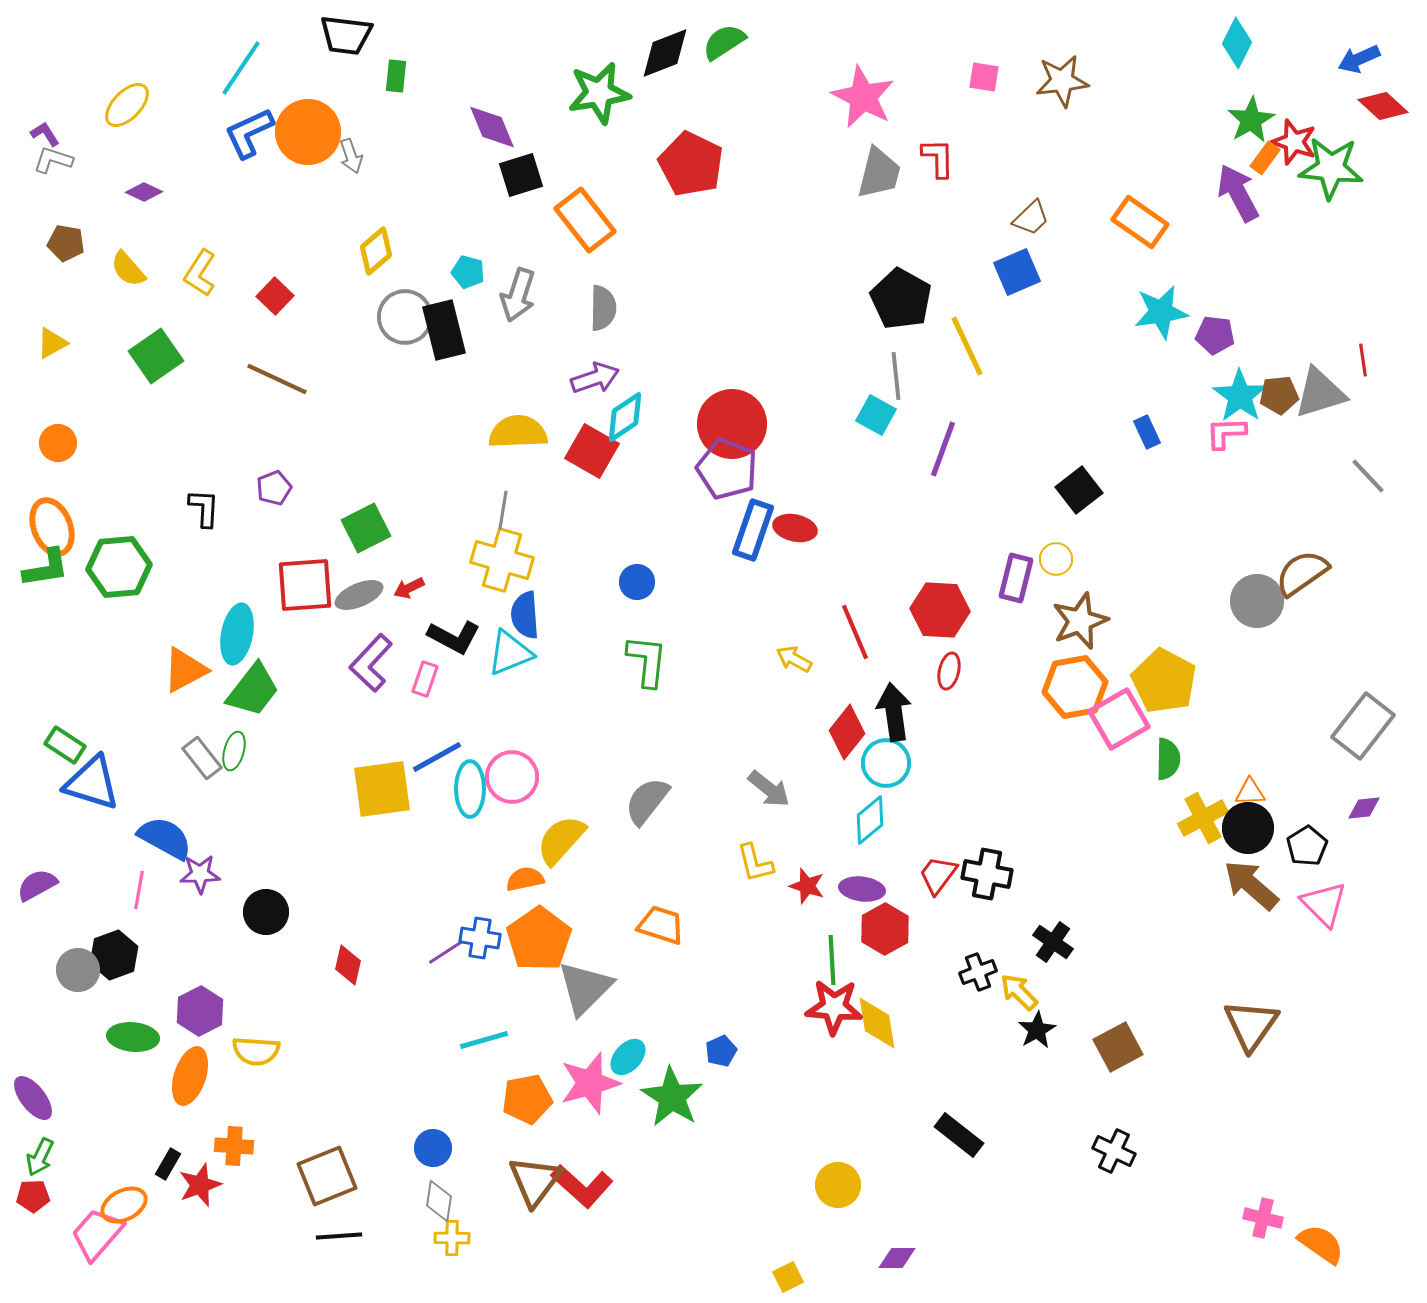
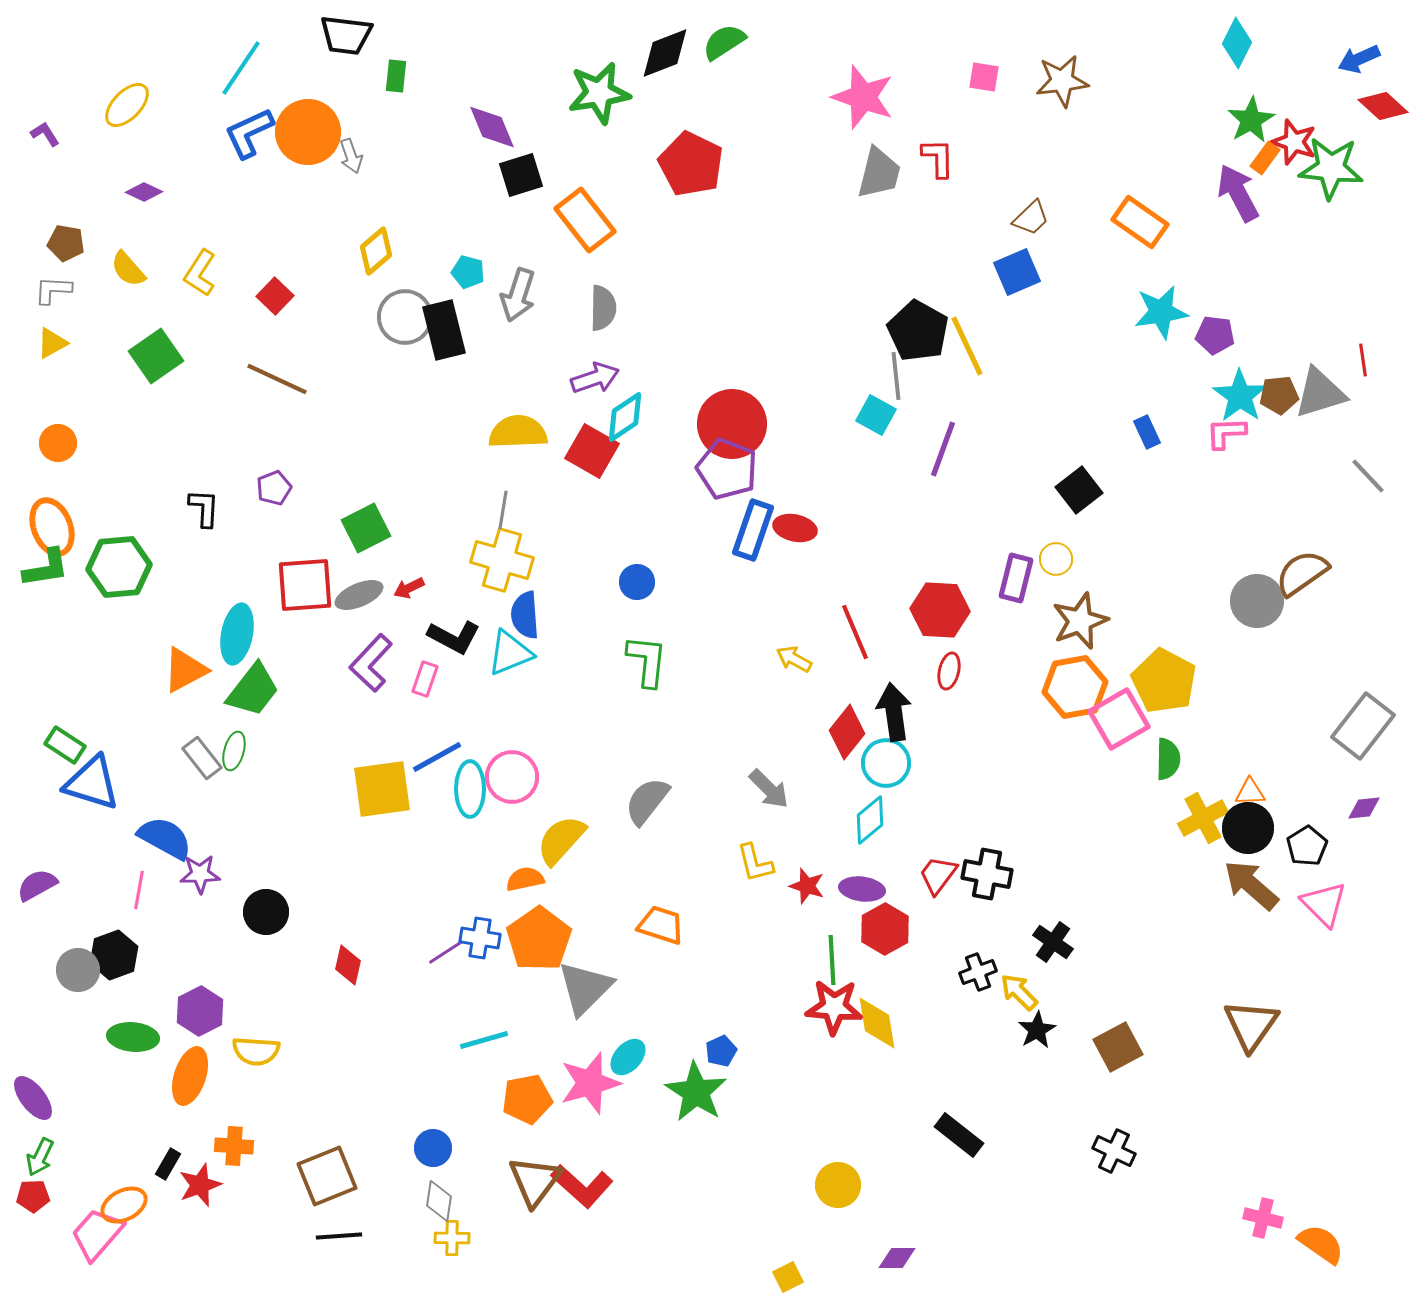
pink star at (863, 97): rotated 8 degrees counterclockwise
gray L-shape at (53, 160): moved 130 px down; rotated 15 degrees counterclockwise
black pentagon at (901, 299): moved 17 px right, 32 px down
gray arrow at (769, 789): rotated 6 degrees clockwise
green star at (672, 1097): moved 24 px right, 5 px up
